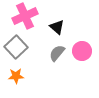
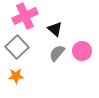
black triangle: moved 2 px left, 2 px down
gray square: moved 1 px right
